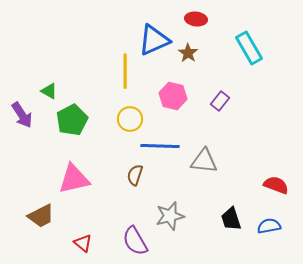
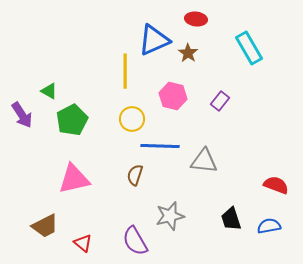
yellow circle: moved 2 px right
brown trapezoid: moved 4 px right, 10 px down
